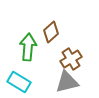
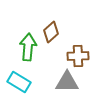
brown cross: moved 7 px right, 3 px up; rotated 30 degrees clockwise
gray triangle: rotated 15 degrees clockwise
